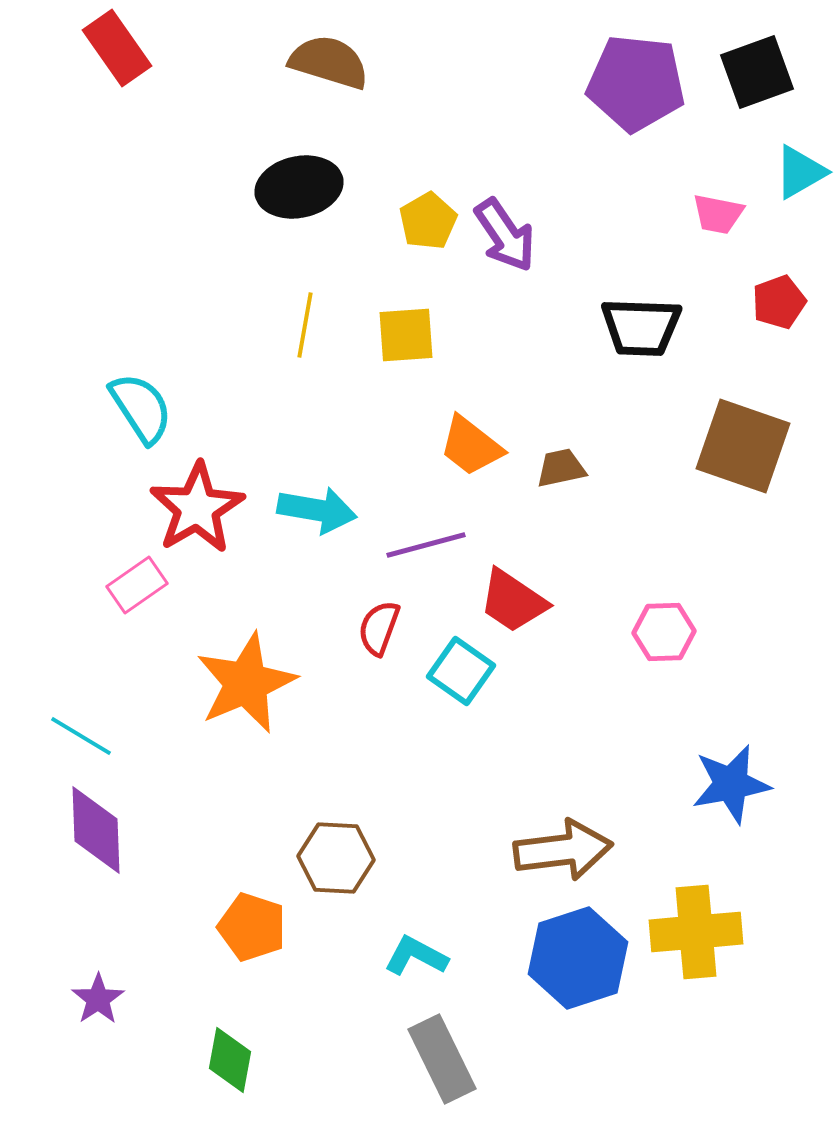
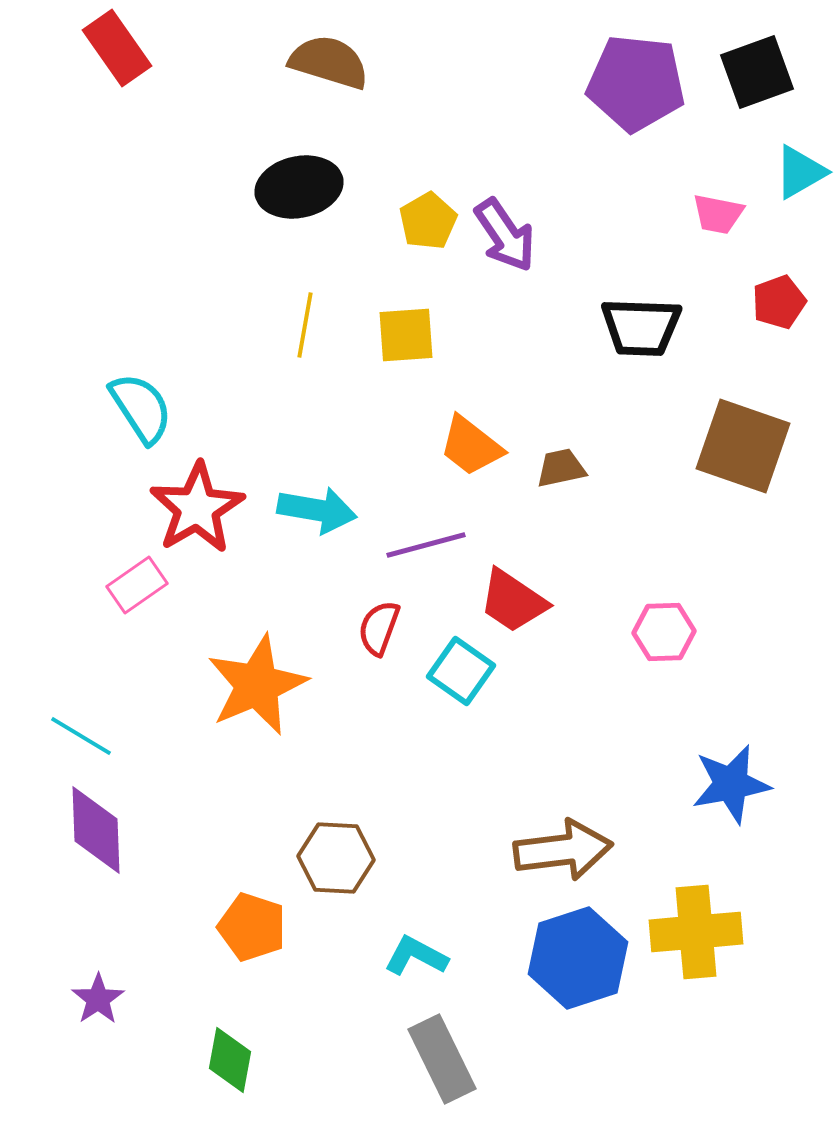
orange star: moved 11 px right, 2 px down
